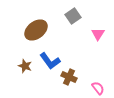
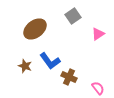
brown ellipse: moved 1 px left, 1 px up
pink triangle: rotated 24 degrees clockwise
